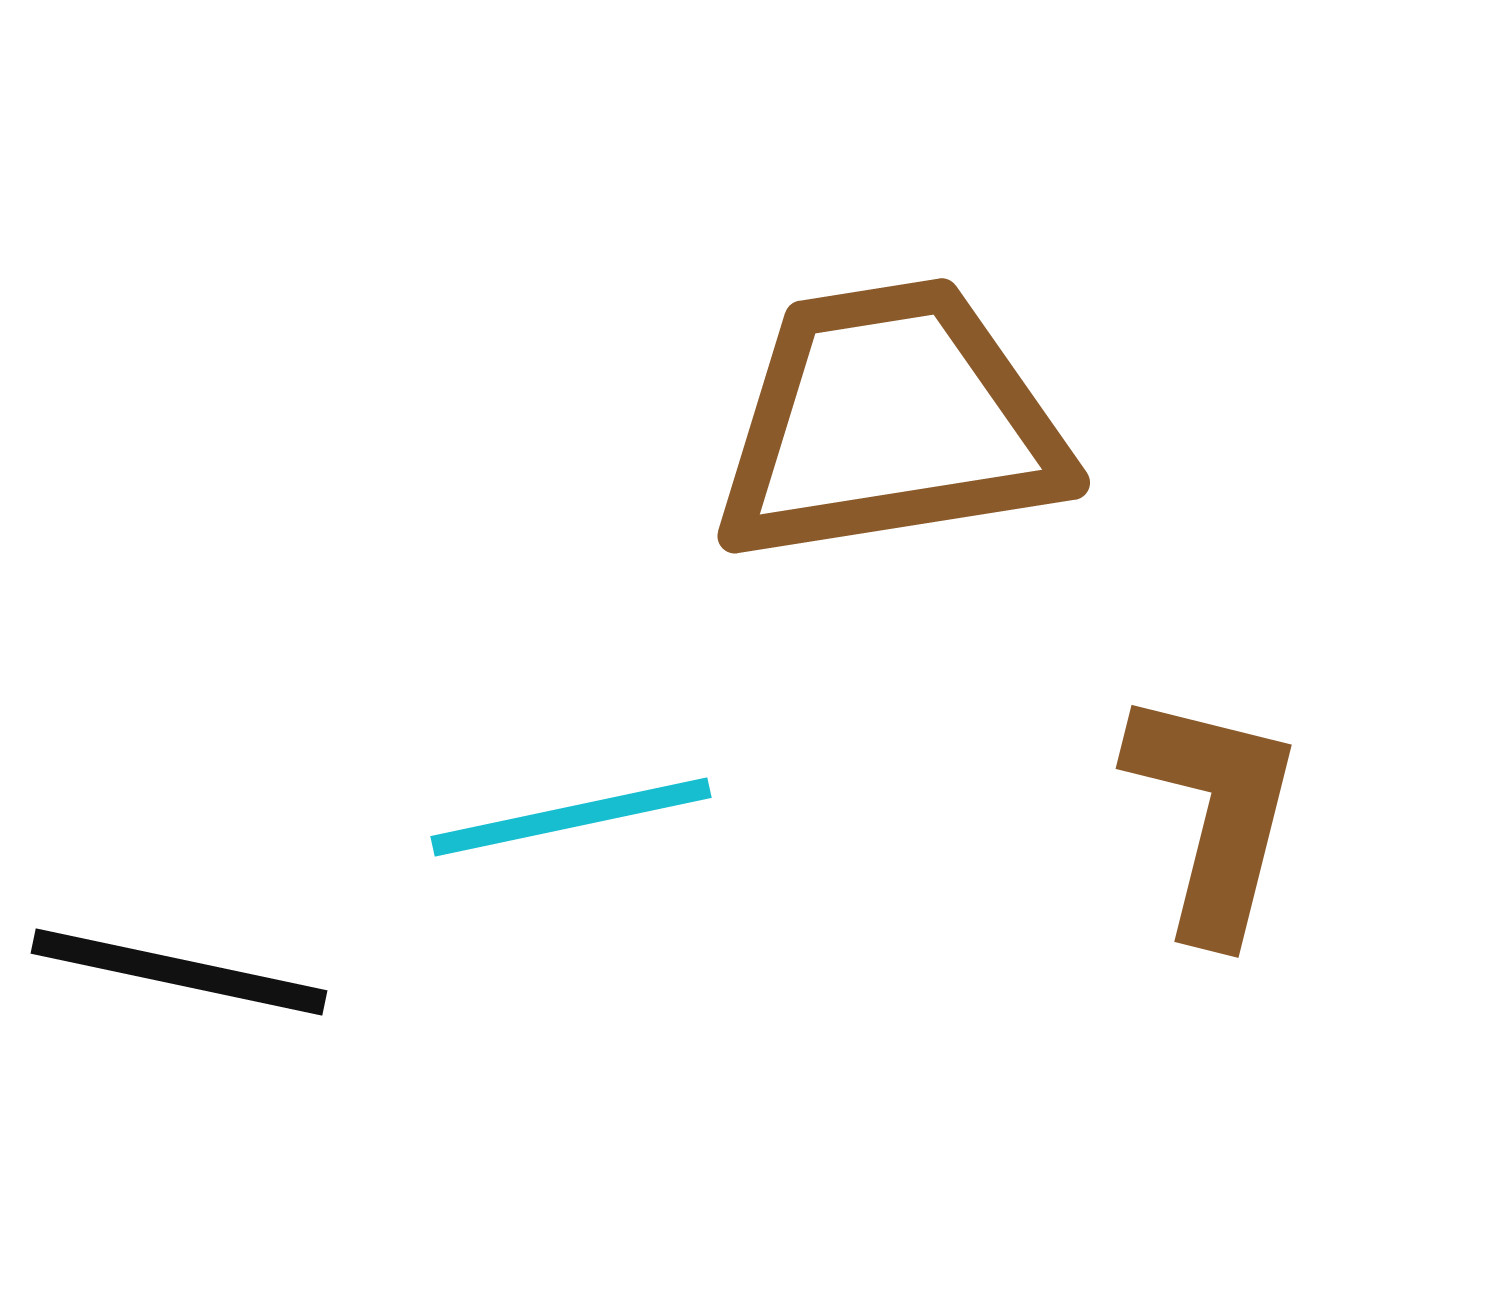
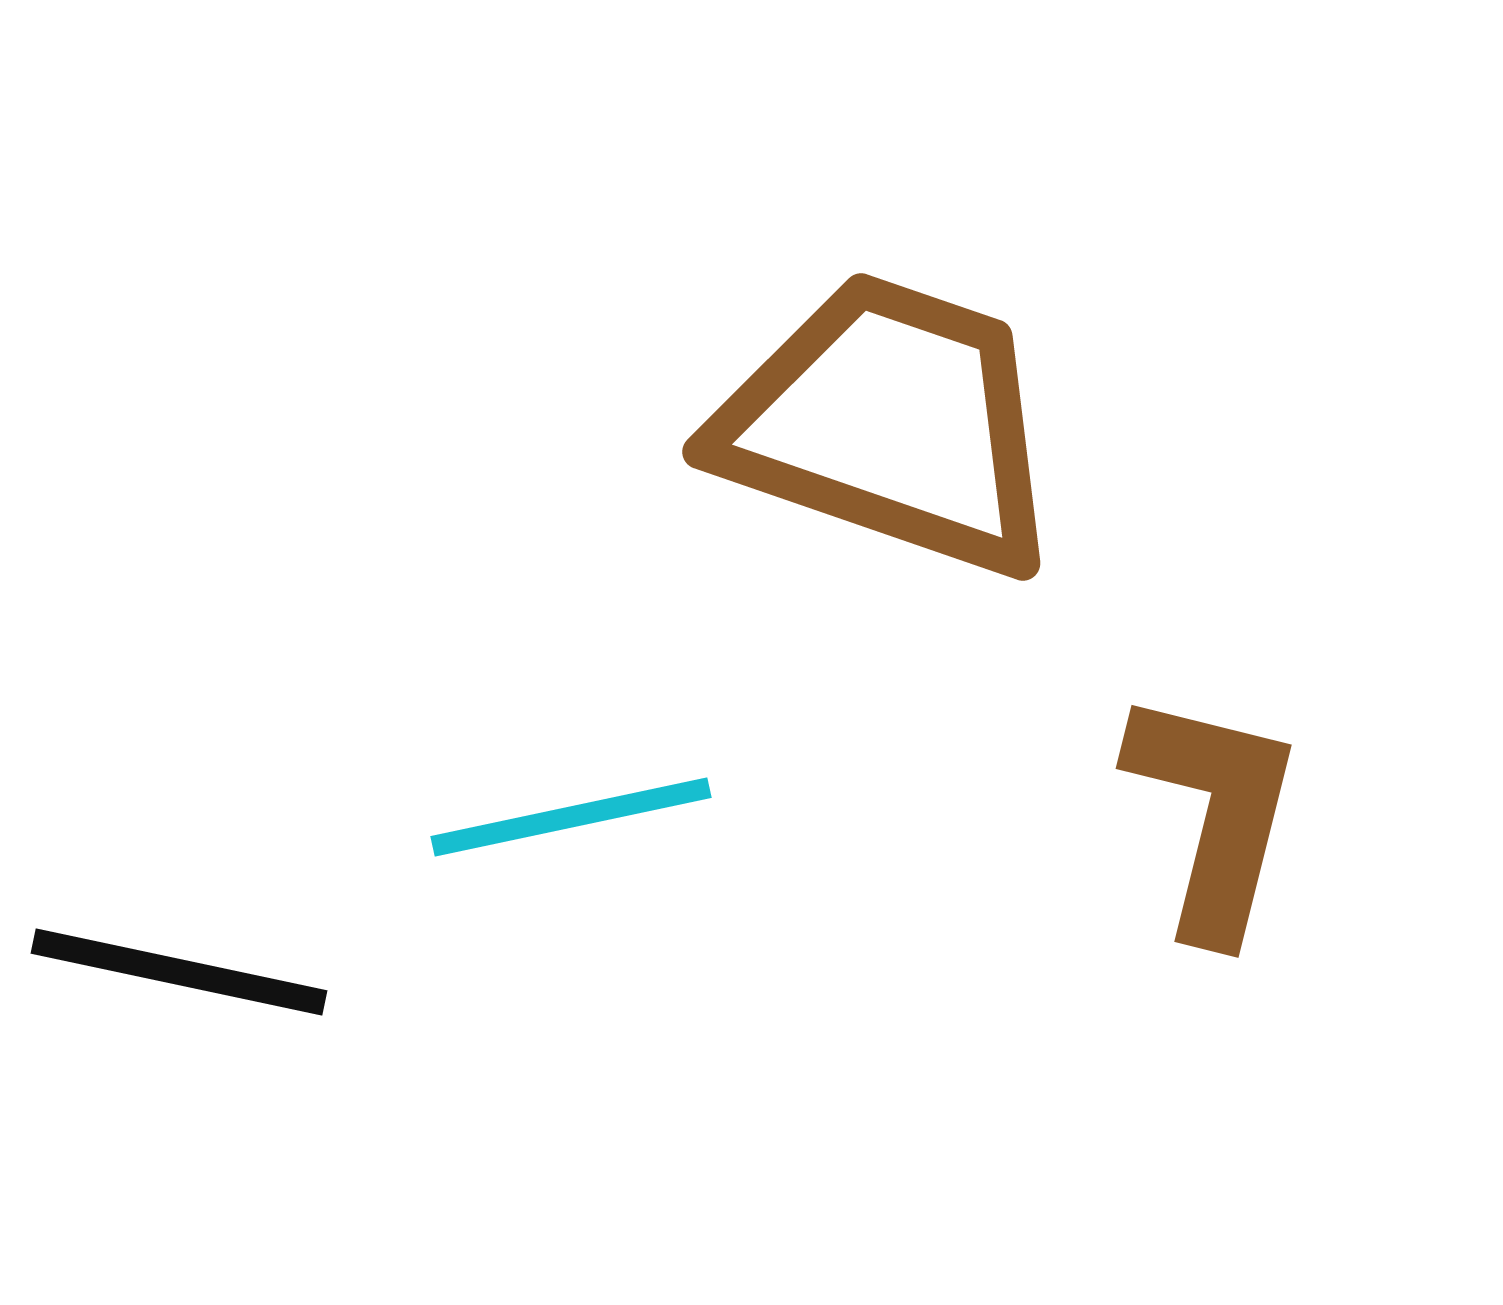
brown trapezoid: moved 2 px down; rotated 28 degrees clockwise
